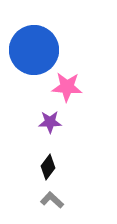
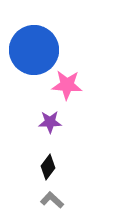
pink star: moved 2 px up
